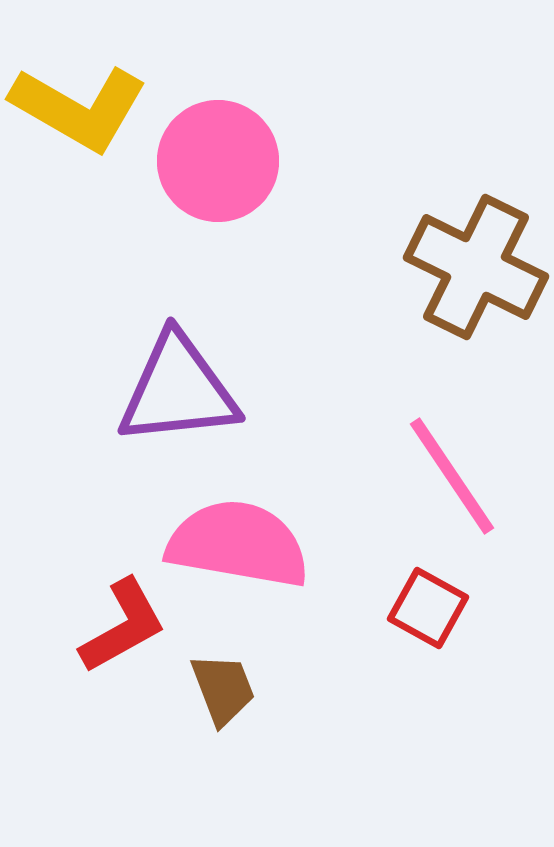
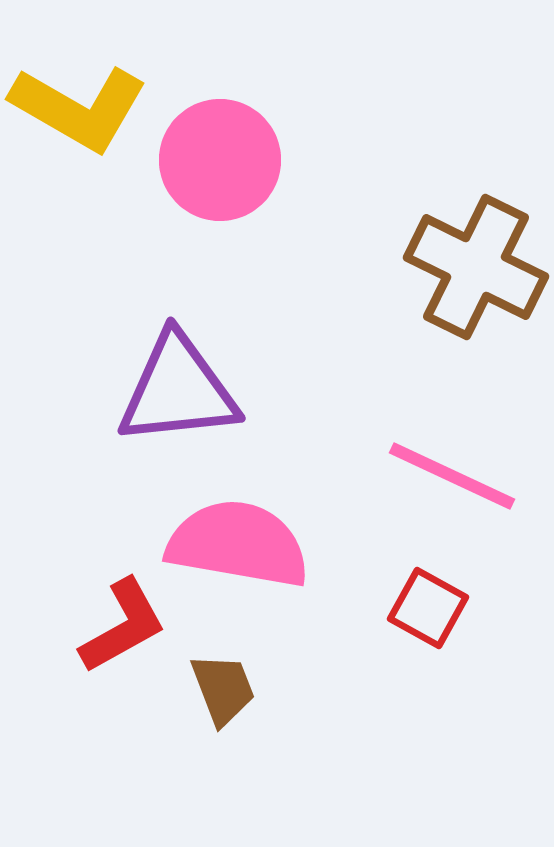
pink circle: moved 2 px right, 1 px up
pink line: rotated 31 degrees counterclockwise
